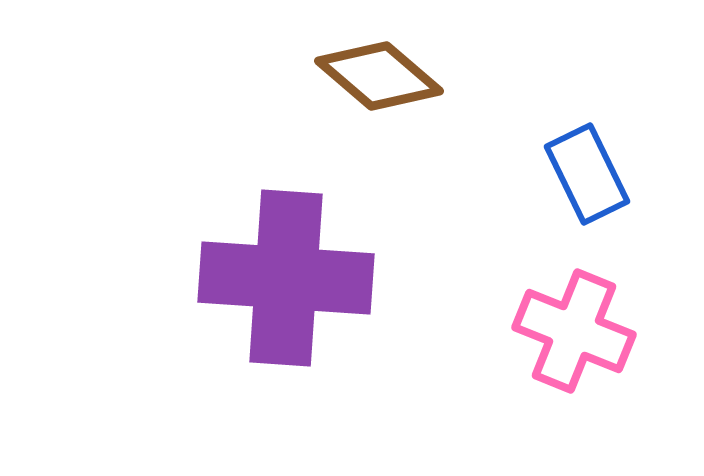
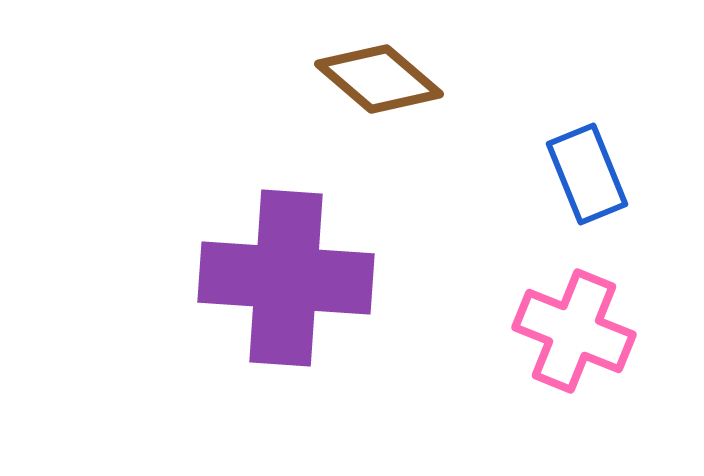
brown diamond: moved 3 px down
blue rectangle: rotated 4 degrees clockwise
